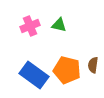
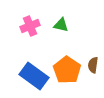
green triangle: moved 2 px right
orange pentagon: rotated 20 degrees clockwise
blue rectangle: moved 1 px down
